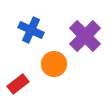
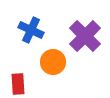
orange circle: moved 1 px left, 2 px up
red rectangle: rotated 55 degrees counterclockwise
